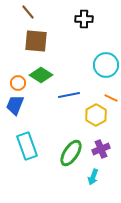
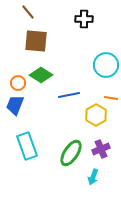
orange line: rotated 16 degrees counterclockwise
